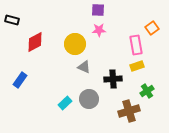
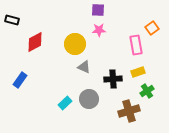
yellow rectangle: moved 1 px right, 6 px down
